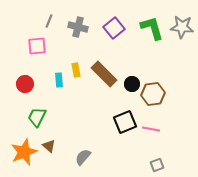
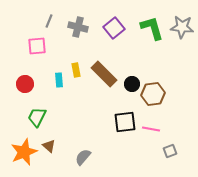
black square: rotated 15 degrees clockwise
gray square: moved 13 px right, 14 px up
